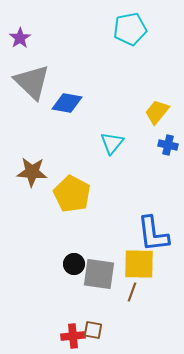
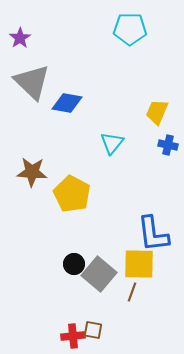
cyan pentagon: rotated 12 degrees clockwise
yellow trapezoid: rotated 16 degrees counterclockwise
gray square: rotated 32 degrees clockwise
